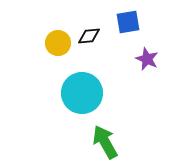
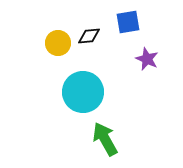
cyan circle: moved 1 px right, 1 px up
green arrow: moved 3 px up
